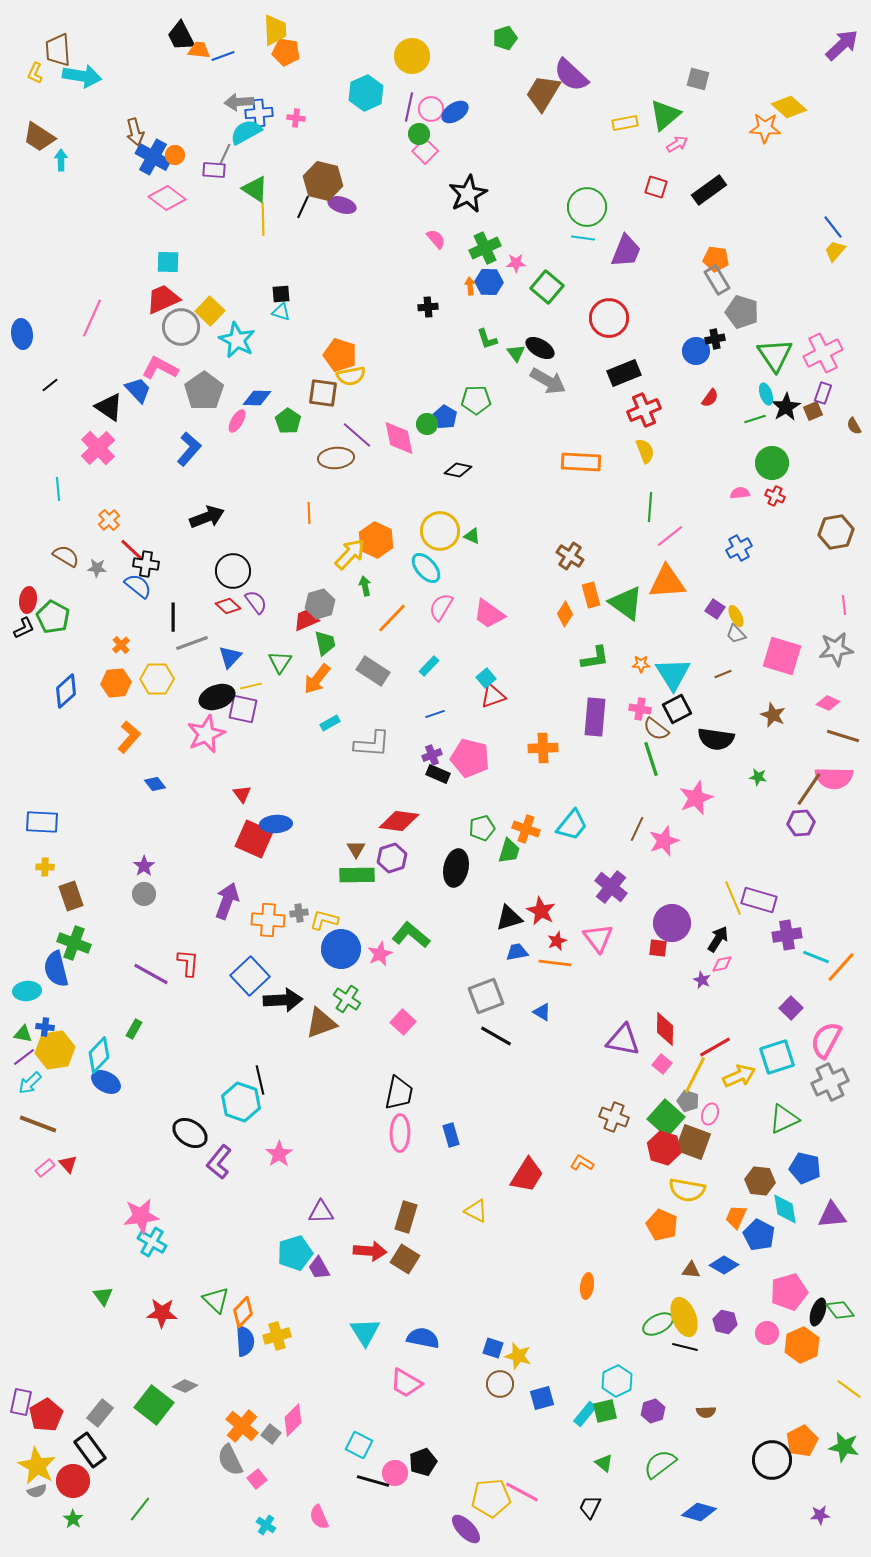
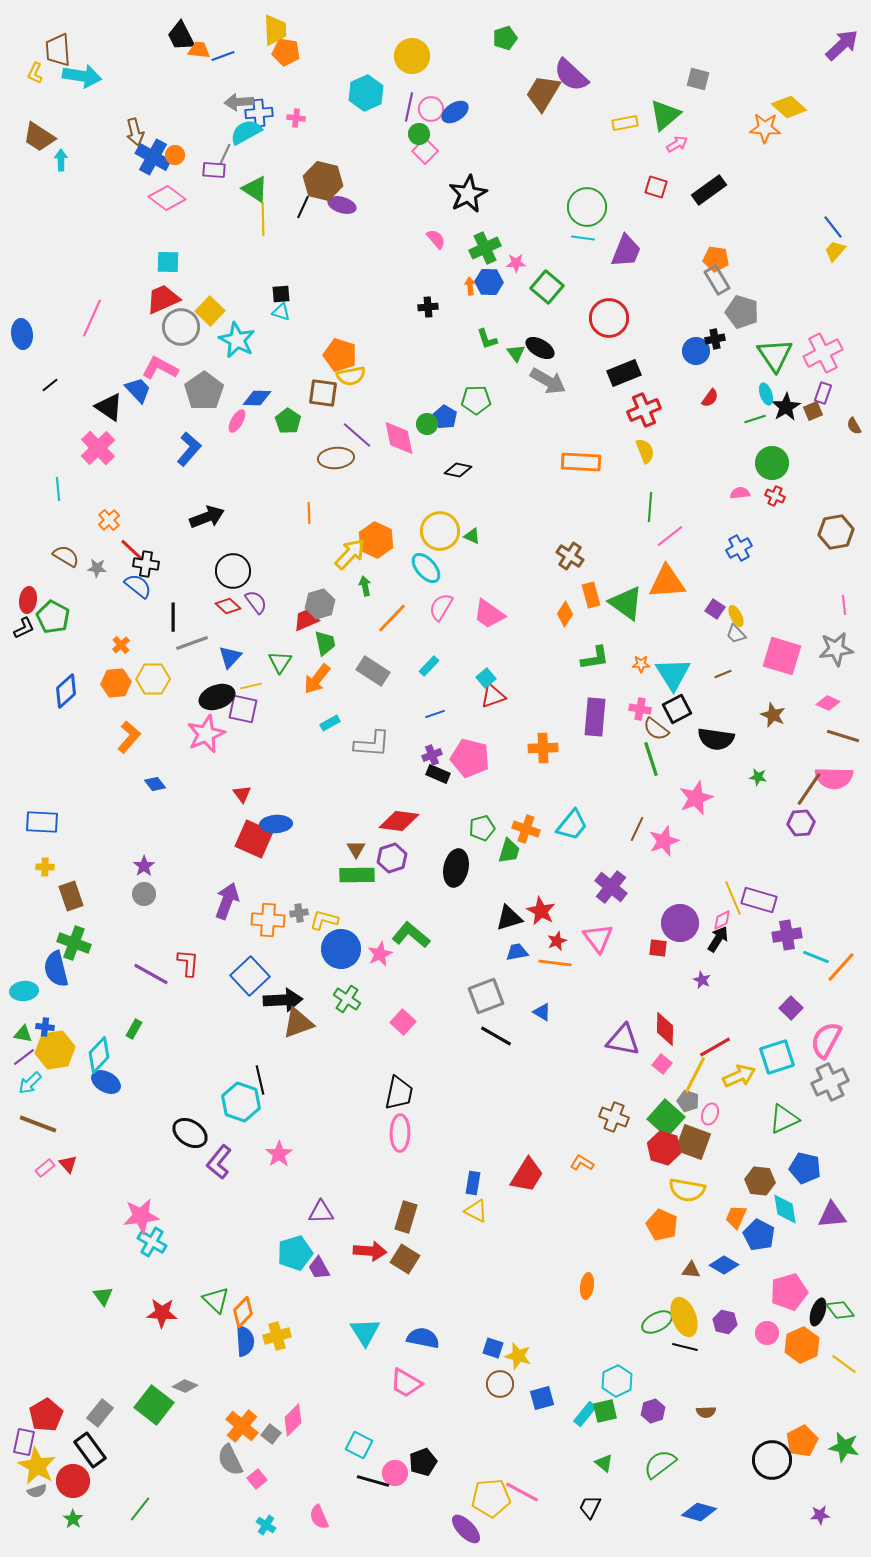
yellow hexagon at (157, 679): moved 4 px left
purple circle at (672, 923): moved 8 px right
pink diamond at (722, 964): moved 44 px up; rotated 15 degrees counterclockwise
cyan ellipse at (27, 991): moved 3 px left
brown triangle at (321, 1023): moved 23 px left
blue rectangle at (451, 1135): moved 22 px right, 48 px down; rotated 25 degrees clockwise
green ellipse at (658, 1324): moved 1 px left, 2 px up
yellow line at (849, 1389): moved 5 px left, 25 px up
purple rectangle at (21, 1402): moved 3 px right, 40 px down
